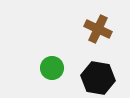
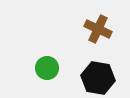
green circle: moved 5 px left
